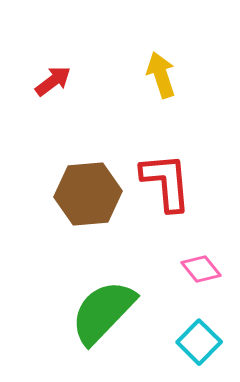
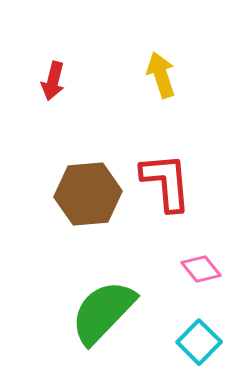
red arrow: rotated 141 degrees clockwise
